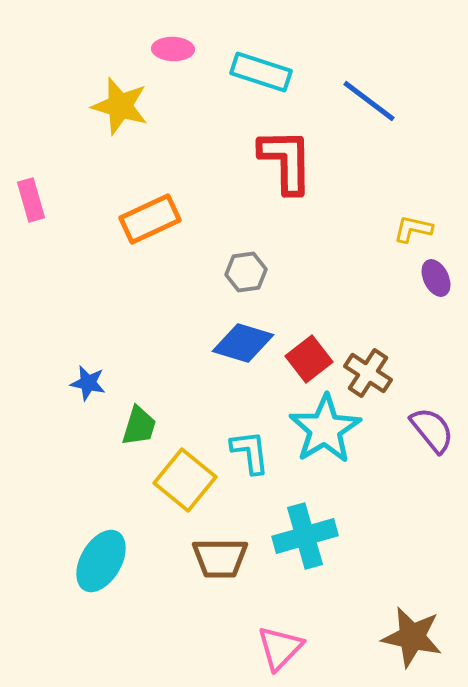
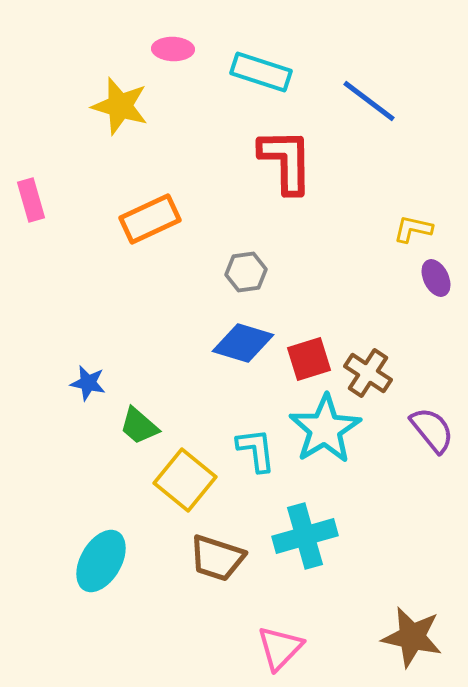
red square: rotated 21 degrees clockwise
green trapezoid: rotated 114 degrees clockwise
cyan L-shape: moved 6 px right, 2 px up
brown trapezoid: moved 3 px left; rotated 18 degrees clockwise
